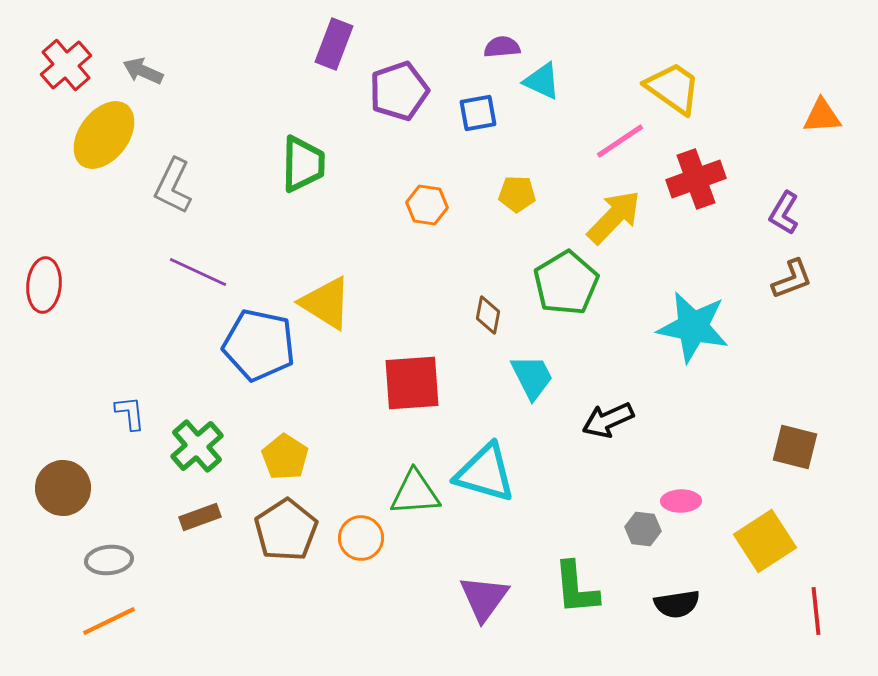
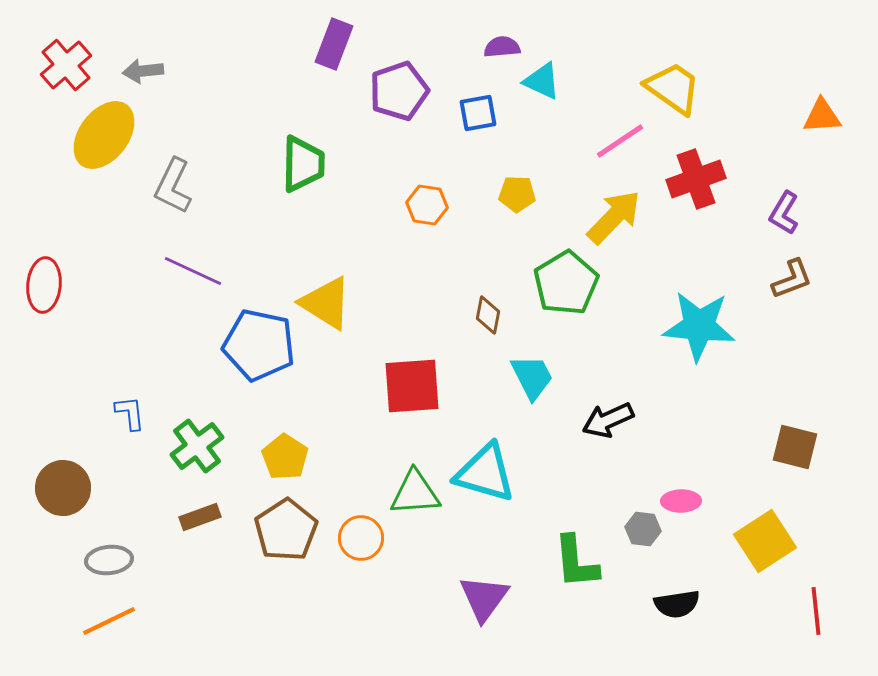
gray arrow at (143, 71): rotated 30 degrees counterclockwise
purple line at (198, 272): moved 5 px left, 1 px up
cyan star at (693, 327): moved 6 px right, 1 px up; rotated 6 degrees counterclockwise
red square at (412, 383): moved 3 px down
green cross at (197, 446): rotated 4 degrees clockwise
green L-shape at (576, 588): moved 26 px up
